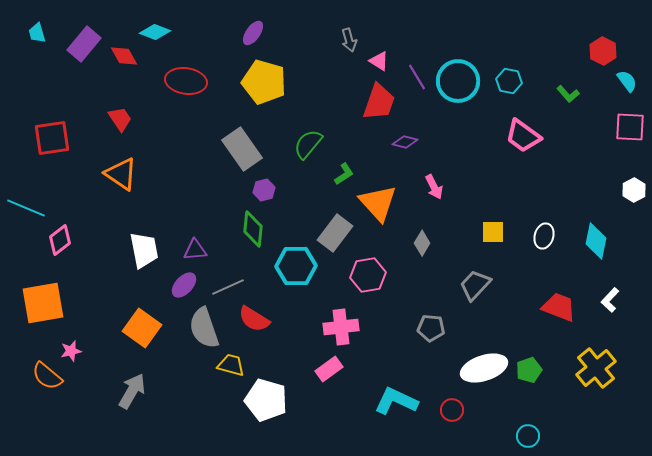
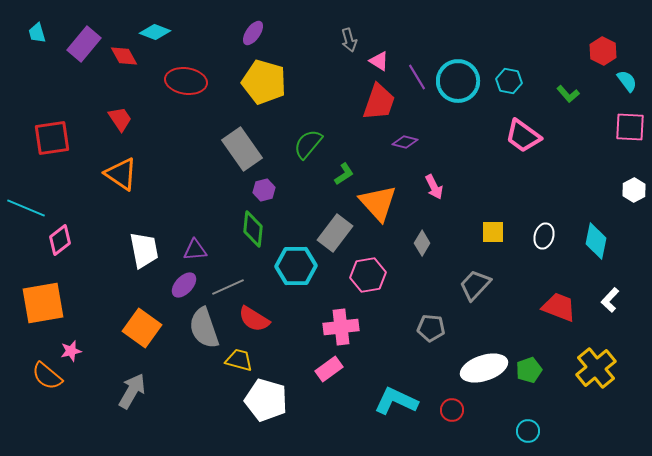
yellow trapezoid at (231, 365): moved 8 px right, 5 px up
cyan circle at (528, 436): moved 5 px up
